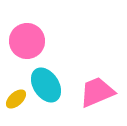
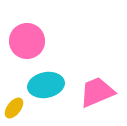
cyan ellipse: rotated 68 degrees counterclockwise
yellow ellipse: moved 2 px left, 9 px down; rotated 10 degrees counterclockwise
